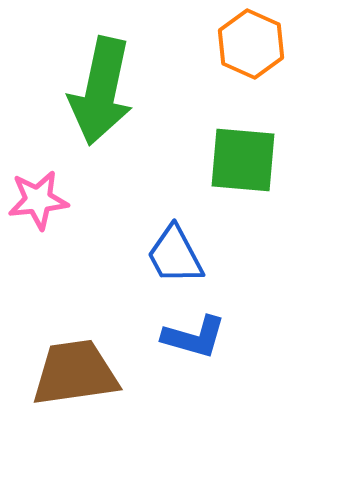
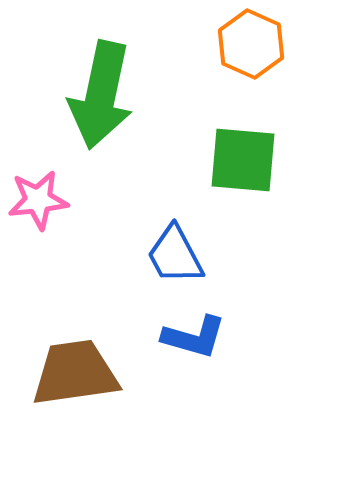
green arrow: moved 4 px down
